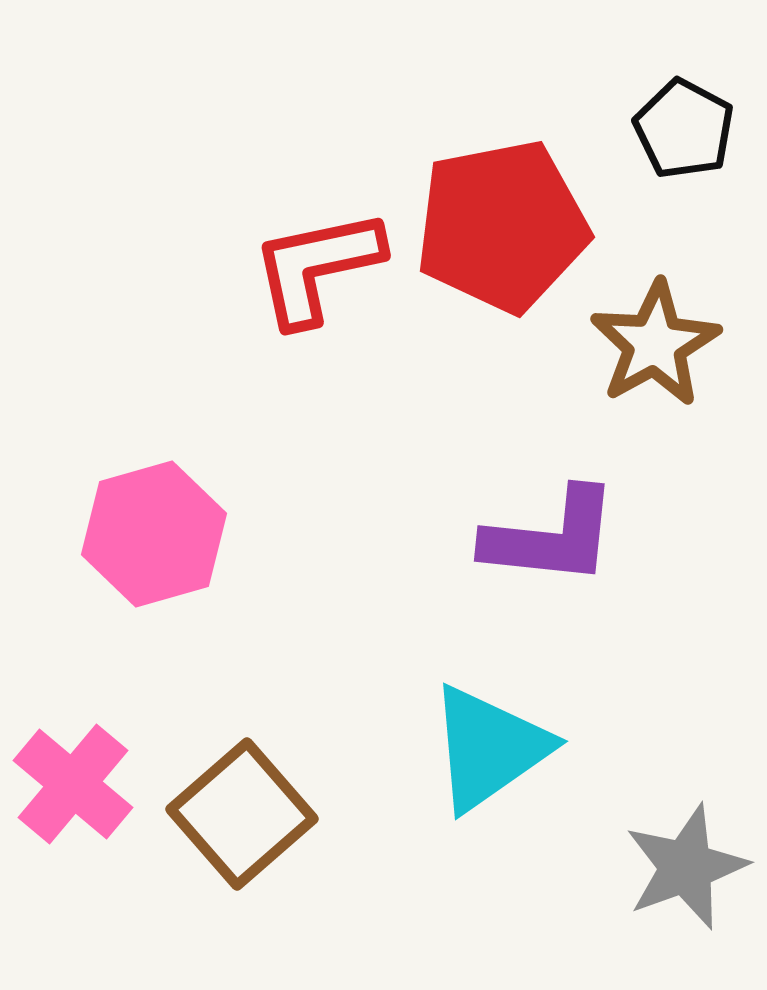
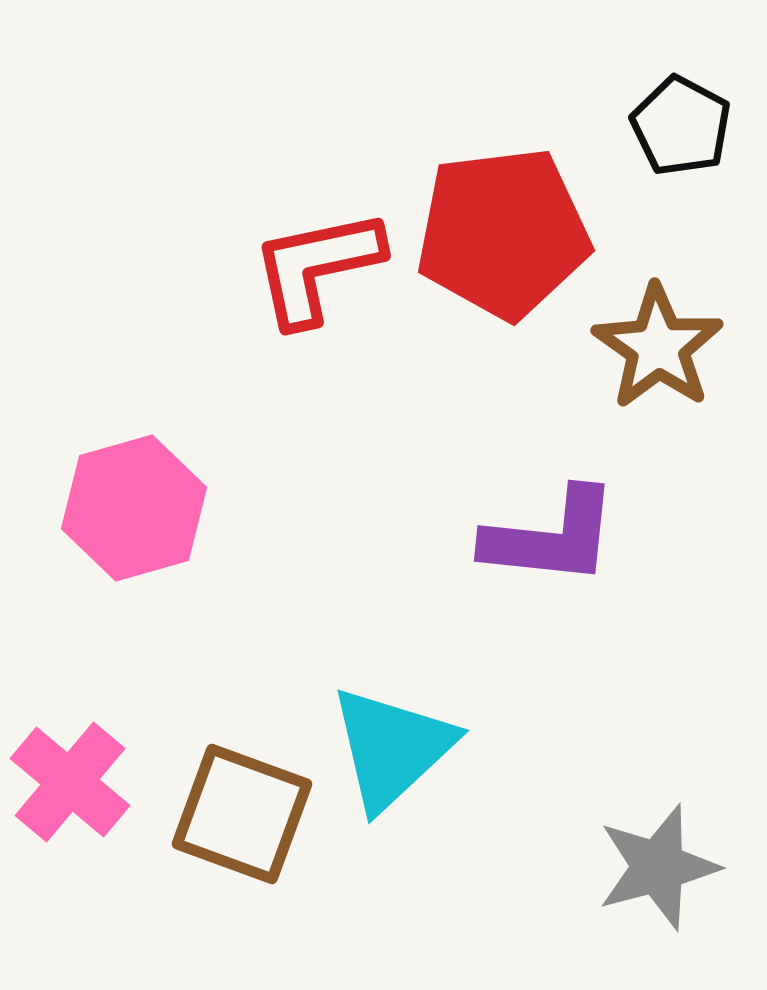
black pentagon: moved 3 px left, 3 px up
red pentagon: moved 1 px right, 7 px down; rotated 4 degrees clockwise
brown star: moved 3 px right, 3 px down; rotated 8 degrees counterclockwise
pink hexagon: moved 20 px left, 26 px up
cyan triangle: moved 97 px left; rotated 8 degrees counterclockwise
pink cross: moved 3 px left, 2 px up
brown square: rotated 29 degrees counterclockwise
gray star: moved 28 px left; rotated 5 degrees clockwise
